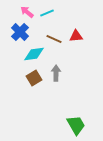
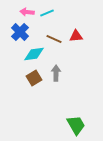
pink arrow: rotated 32 degrees counterclockwise
